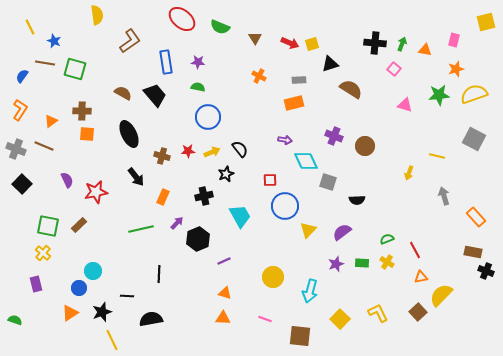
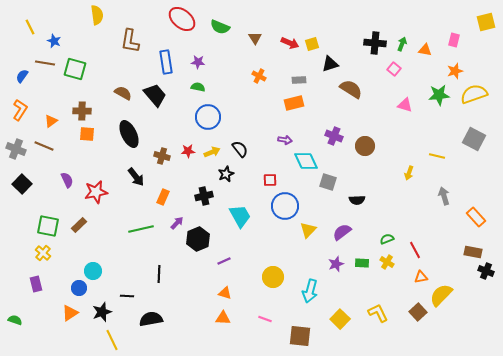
brown L-shape at (130, 41): rotated 135 degrees clockwise
orange star at (456, 69): moved 1 px left, 2 px down
